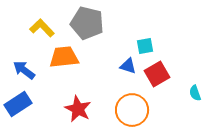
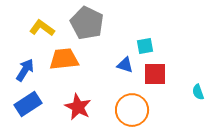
gray pentagon: rotated 12 degrees clockwise
yellow L-shape: rotated 10 degrees counterclockwise
orange trapezoid: moved 2 px down
blue triangle: moved 3 px left, 1 px up
blue arrow: moved 1 px right; rotated 85 degrees clockwise
red square: moved 2 px left; rotated 30 degrees clockwise
cyan semicircle: moved 3 px right, 1 px up
blue rectangle: moved 10 px right
red star: moved 2 px up
